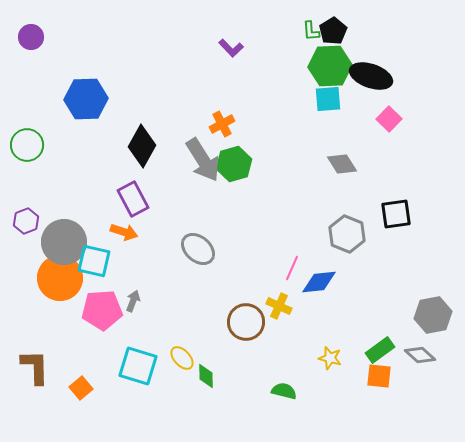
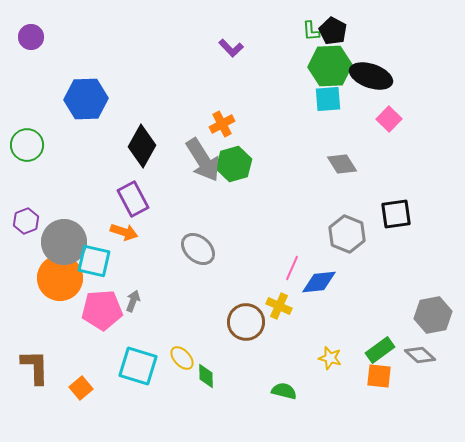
black pentagon at (333, 31): rotated 12 degrees counterclockwise
